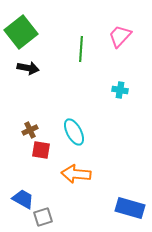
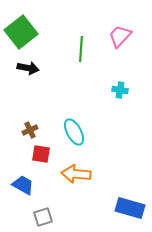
red square: moved 4 px down
blue trapezoid: moved 14 px up
